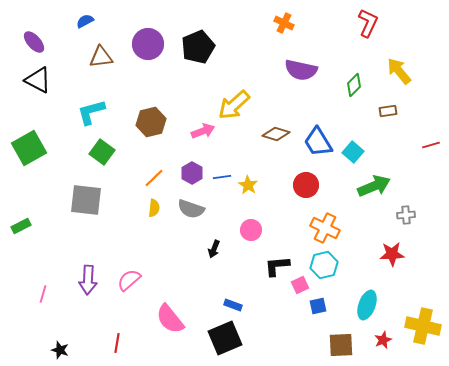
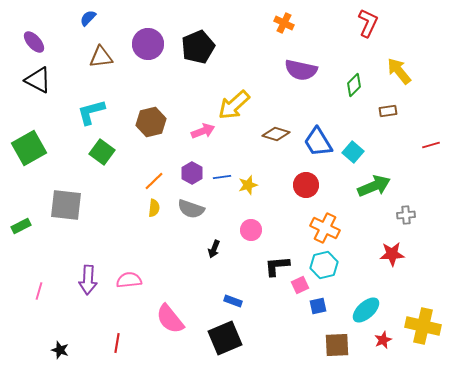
blue semicircle at (85, 21): moved 3 px right, 3 px up; rotated 18 degrees counterclockwise
orange line at (154, 178): moved 3 px down
yellow star at (248, 185): rotated 24 degrees clockwise
gray square at (86, 200): moved 20 px left, 5 px down
pink semicircle at (129, 280): rotated 35 degrees clockwise
pink line at (43, 294): moved 4 px left, 3 px up
blue rectangle at (233, 305): moved 4 px up
cyan ellipse at (367, 305): moved 1 px left, 5 px down; rotated 28 degrees clockwise
brown square at (341, 345): moved 4 px left
